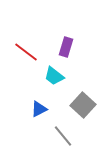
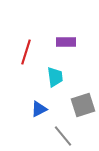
purple rectangle: moved 5 px up; rotated 72 degrees clockwise
red line: rotated 70 degrees clockwise
cyan trapezoid: moved 1 px right, 1 px down; rotated 135 degrees counterclockwise
gray square: rotated 30 degrees clockwise
